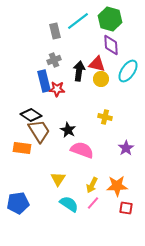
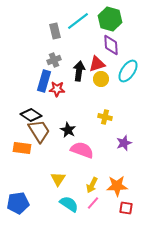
red triangle: rotated 30 degrees counterclockwise
blue rectangle: rotated 30 degrees clockwise
purple star: moved 2 px left, 5 px up; rotated 14 degrees clockwise
